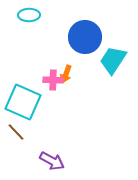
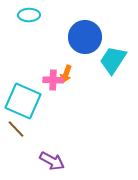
cyan square: moved 1 px up
brown line: moved 3 px up
